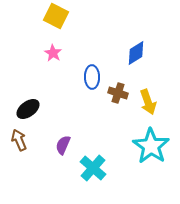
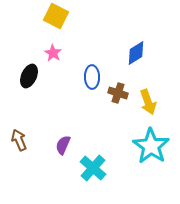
black ellipse: moved 1 px right, 33 px up; rotated 30 degrees counterclockwise
